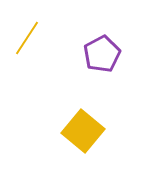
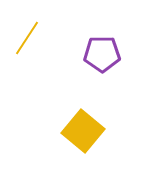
purple pentagon: rotated 27 degrees clockwise
